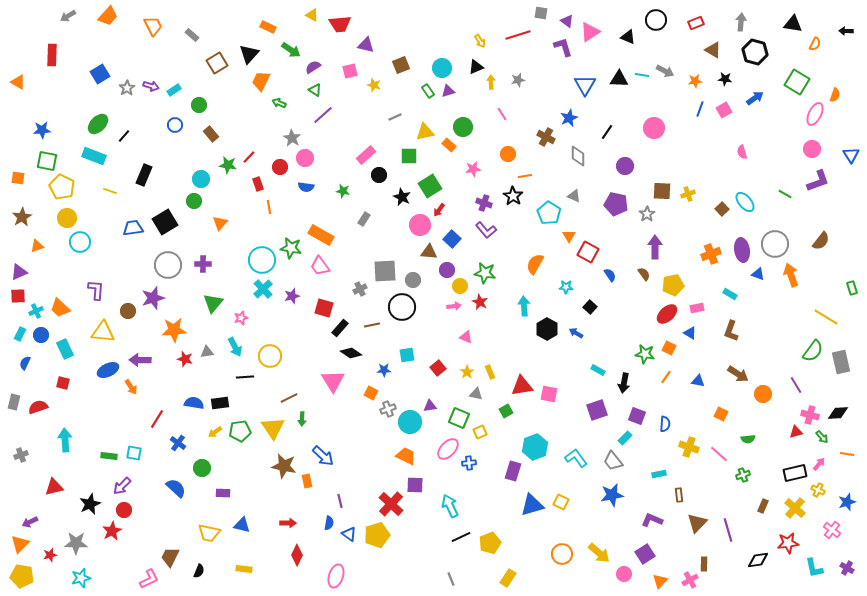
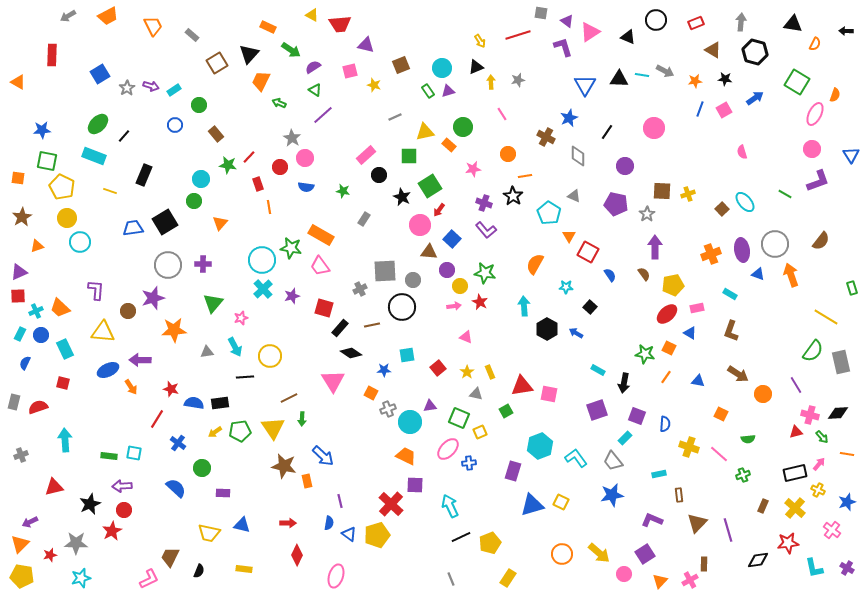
orange trapezoid at (108, 16): rotated 20 degrees clockwise
brown rectangle at (211, 134): moved 5 px right
red star at (185, 359): moved 14 px left, 30 px down
cyan hexagon at (535, 447): moved 5 px right, 1 px up
purple arrow at (122, 486): rotated 42 degrees clockwise
